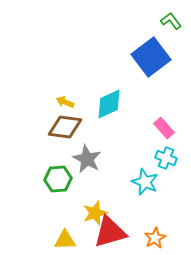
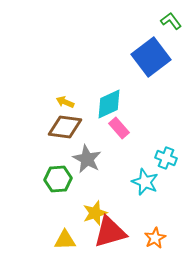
pink rectangle: moved 45 px left
